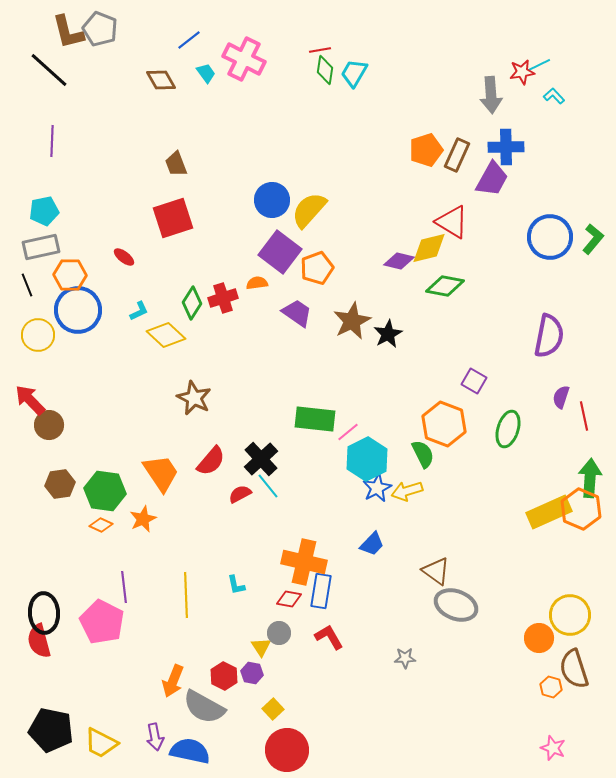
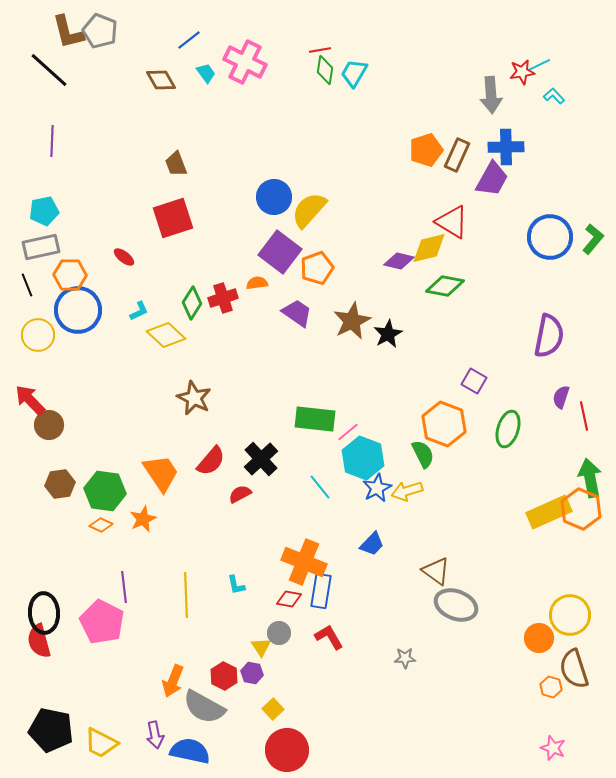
gray pentagon at (100, 29): moved 2 px down
pink cross at (244, 59): moved 1 px right, 3 px down
blue circle at (272, 200): moved 2 px right, 3 px up
cyan hexagon at (367, 459): moved 4 px left, 1 px up; rotated 12 degrees counterclockwise
green arrow at (590, 478): rotated 15 degrees counterclockwise
cyan line at (268, 486): moved 52 px right, 1 px down
orange cross at (304, 562): rotated 9 degrees clockwise
purple arrow at (155, 737): moved 2 px up
